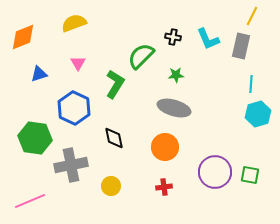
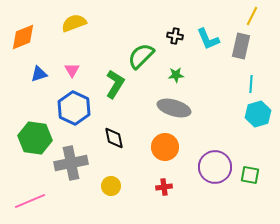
black cross: moved 2 px right, 1 px up
pink triangle: moved 6 px left, 7 px down
gray cross: moved 2 px up
purple circle: moved 5 px up
